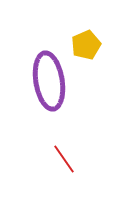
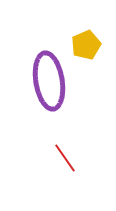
red line: moved 1 px right, 1 px up
